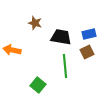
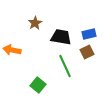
brown star: rotated 24 degrees clockwise
green line: rotated 20 degrees counterclockwise
